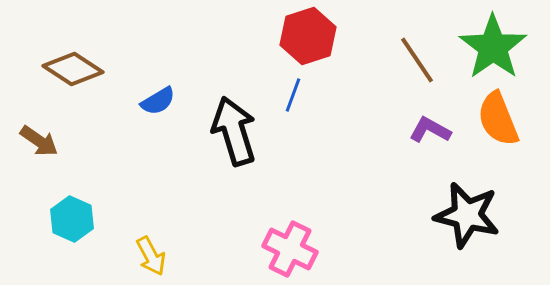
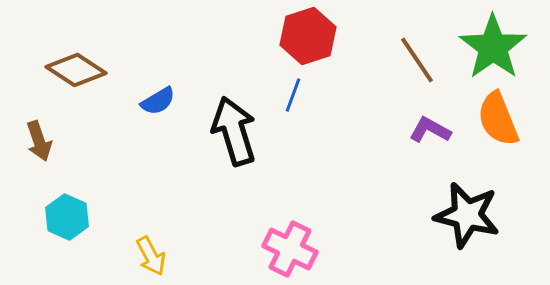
brown diamond: moved 3 px right, 1 px down
brown arrow: rotated 36 degrees clockwise
cyan hexagon: moved 5 px left, 2 px up
